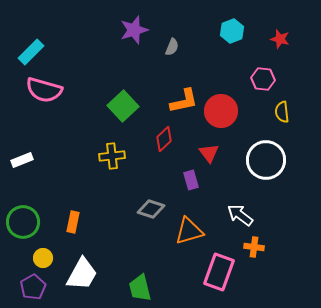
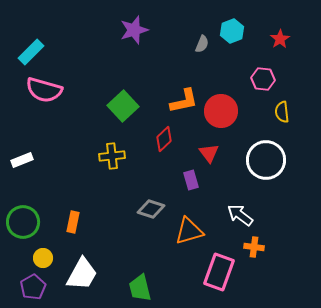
red star: rotated 24 degrees clockwise
gray semicircle: moved 30 px right, 3 px up
